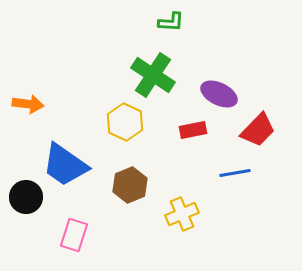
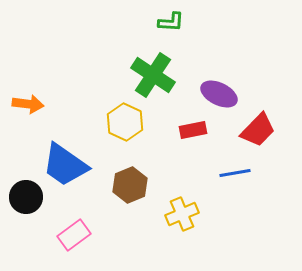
pink rectangle: rotated 36 degrees clockwise
